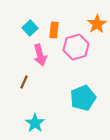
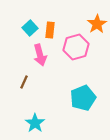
orange rectangle: moved 4 px left
